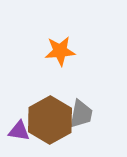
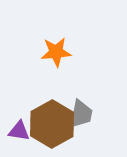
orange star: moved 4 px left, 1 px down
brown hexagon: moved 2 px right, 4 px down
